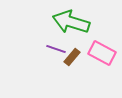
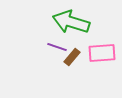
purple line: moved 1 px right, 2 px up
pink rectangle: rotated 32 degrees counterclockwise
